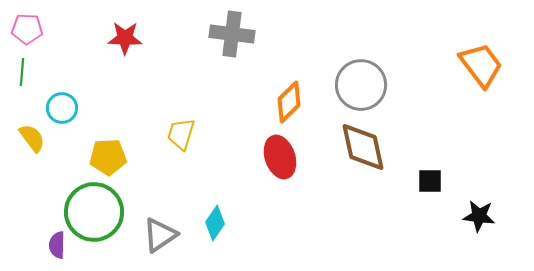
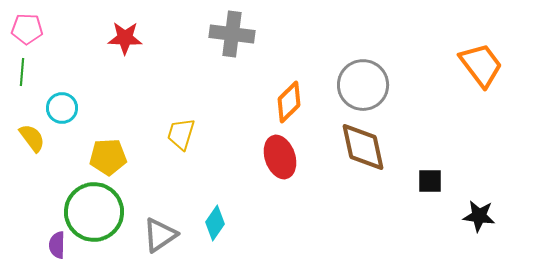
gray circle: moved 2 px right
